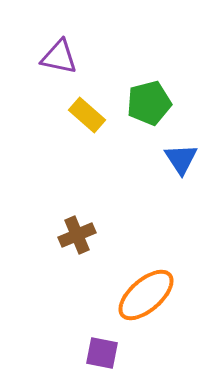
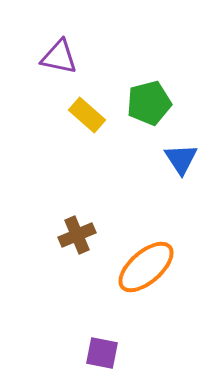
orange ellipse: moved 28 px up
